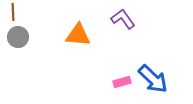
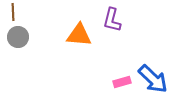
purple L-shape: moved 11 px left, 1 px down; rotated 130 degrees counterclockwise
orange triangle: moved 1 px right
